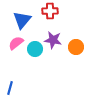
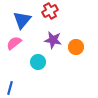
red cross: rotated 28 degrees counterclockwise
pink semicircle: moved 2 px left
cyan circle: moved 3 px right, 13 px down
